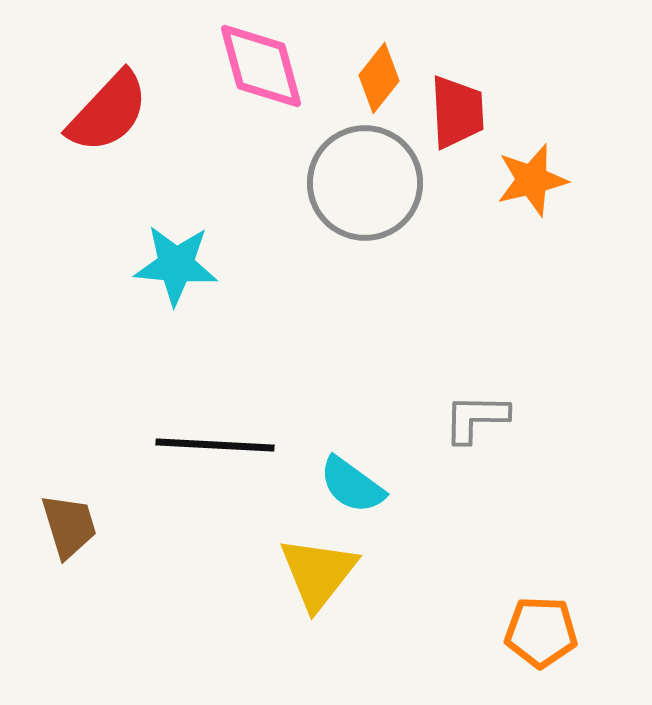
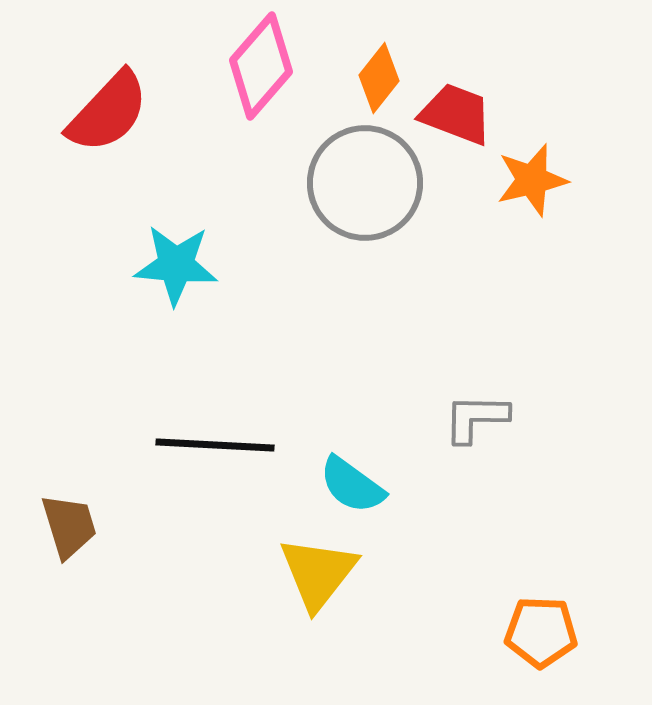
pink diamond: rotated 56 degrees clockwise
red trapezoid: moved 1 px left, 2 px down; rotated 66 degrees counterclockwise
